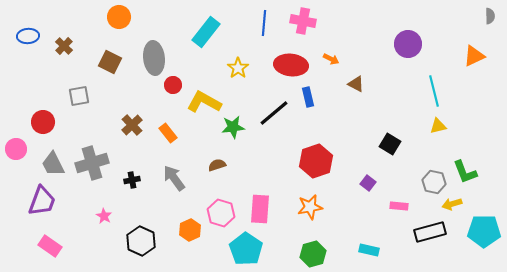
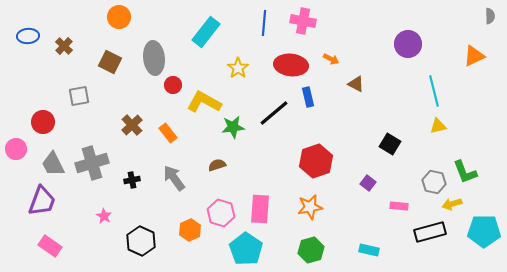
green hexagon at (313, 254): moved 2 px left, 4 px up
